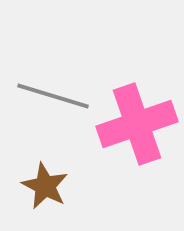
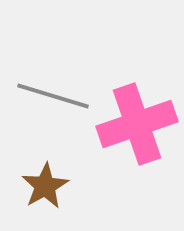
brown star: rotated 15 degrees clockwise
